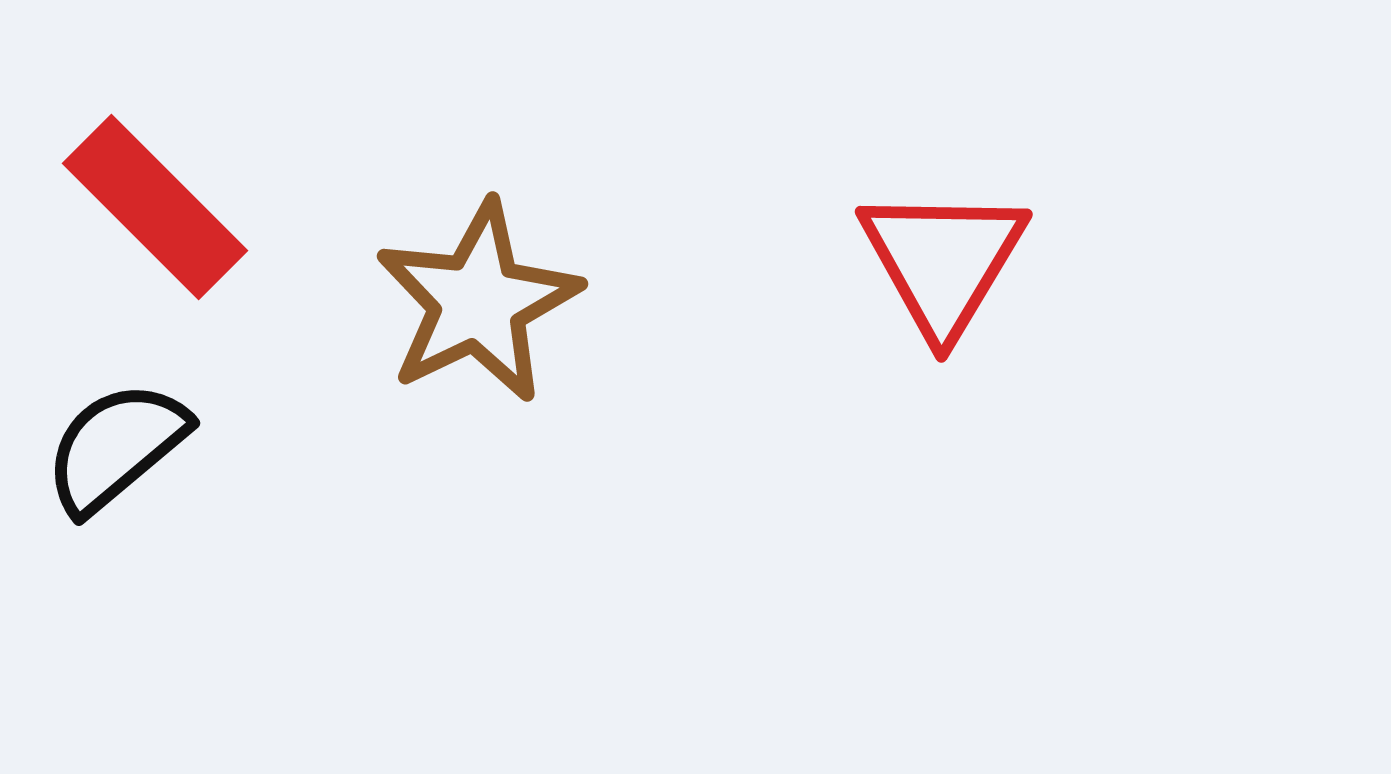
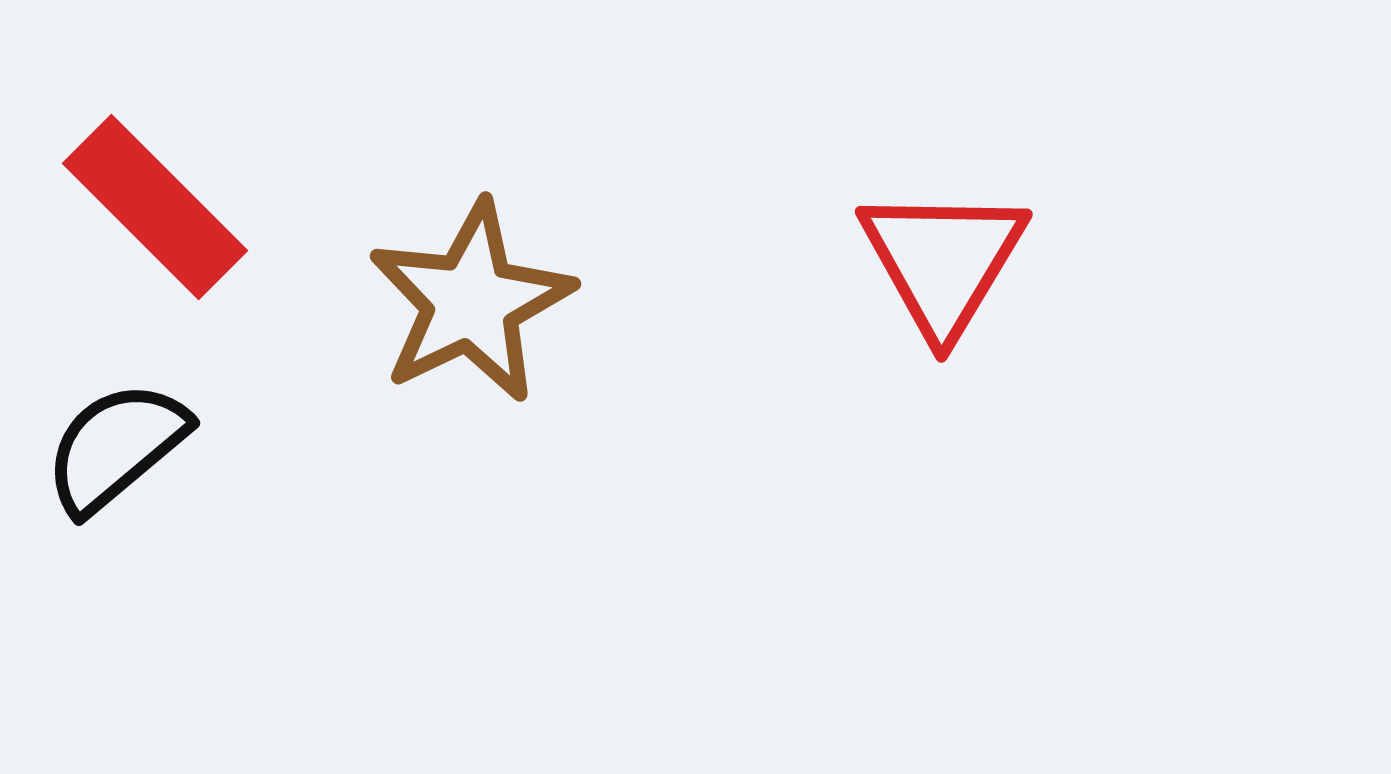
brown star: moved 7 px left
